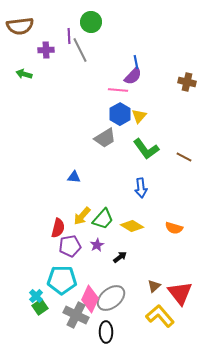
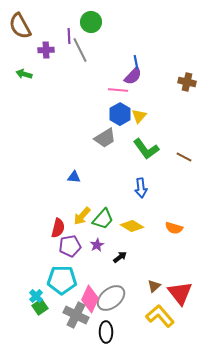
brown semicircle: rotated 68 degrees clockwise
